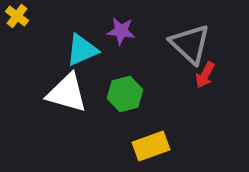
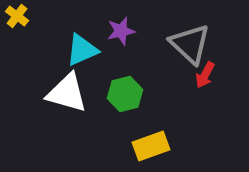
purple star: rotated 20 degrees counterclockwise
